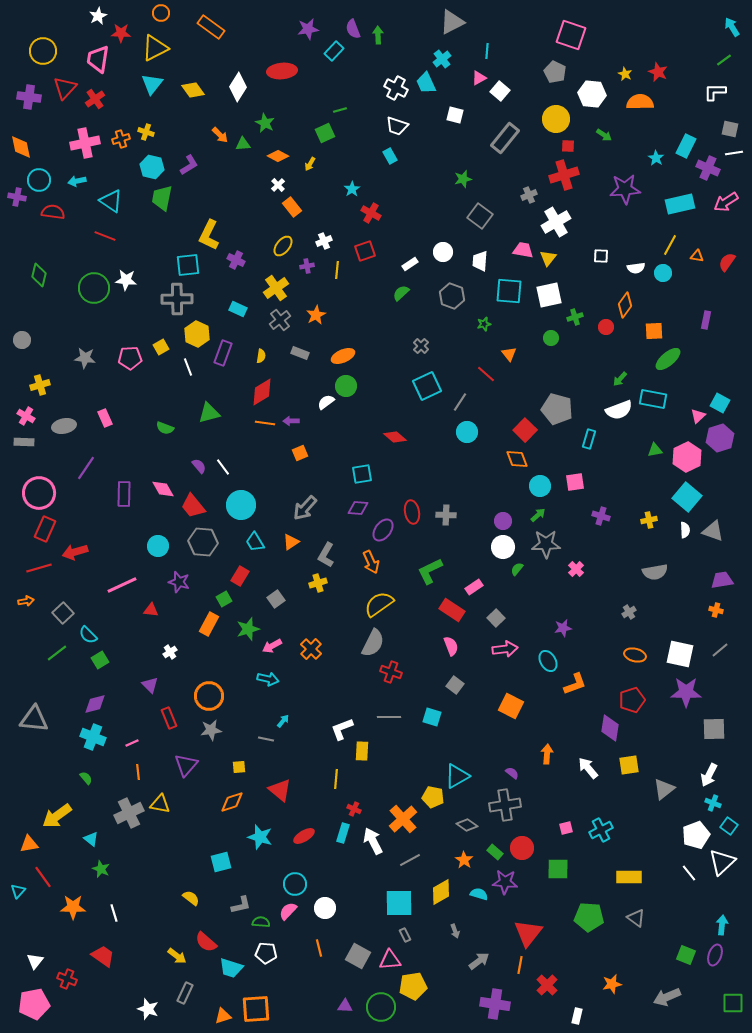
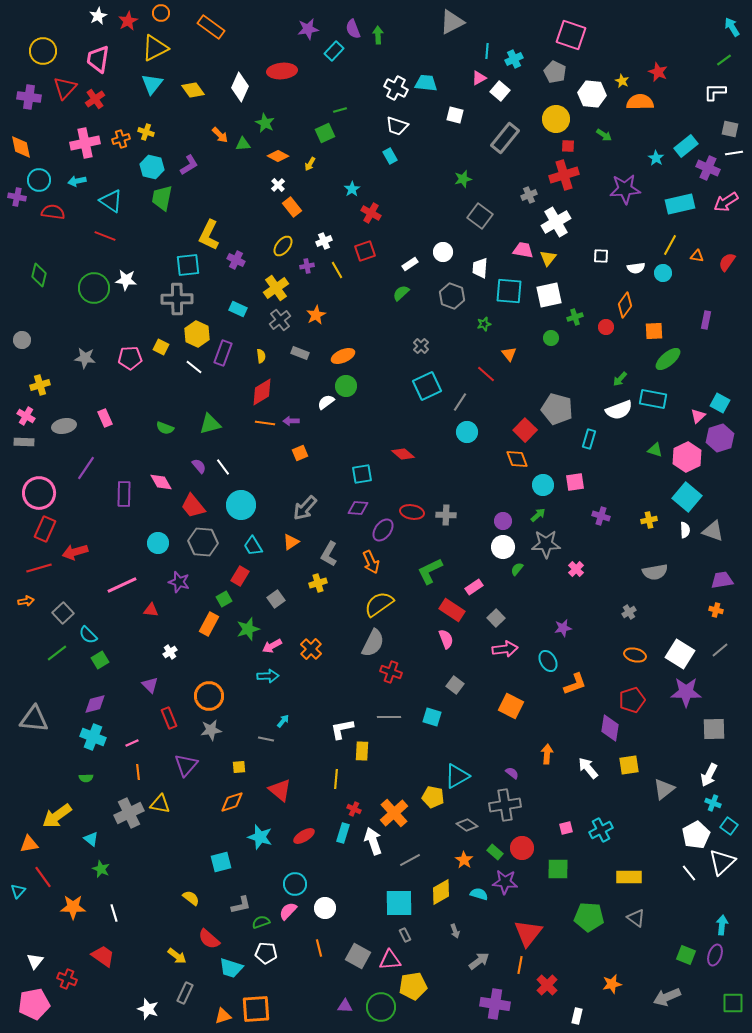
red star at (121, 33): moved 7 px right, 12 px up; rotated 30 degrees counterclockwise
cyan cross at (442, 59): moved 72 px right; rotated 12 degrees clockwise
yellow star at (625, 74): moved 3 px left, 7 px down
cyan trapezoid at (426, 83): rotated 120 degrees clockwise
white diamond at (238, 87): moved 2 px right; rotated 8 degrees counterclockwise
cyan rectangle at (686, 146): rotated 25 degrees clockwise
white trapezoid at (480, 261): moved 7 px down
yellow line at (337, 270): rotated 36 degrees counterclockwise
yellow square at (161, 347): rotated 35 degrees counterclockwise
yellow semicircle at (261, 356): rotated 16 degrees counterclockwise
white line at (188, 367): moved 6 px right; rotated 30 degrees counterclockwise
green triangle at (209, 413): moved 1 px right, 11 px down
red diamond at (395, 437): moved 8 px right, 17 px down
green triangle at (655, 450): rotated 28 degrees clockwise
cyan circle at (540, 486): moved 3 px right, 1 px up
pink diamond at (163, 489): moved 2 px left, 7 px up
red ellipse at (412, 512): rotated 70 degrees counterclockwise
cyan trapezoid at (255, 542): moved 2 px left, 4 px down
cyan circle at (158, 546): moved 3 px up
gray L-shape at (326, 555): moved 3 px right, 1 px up
pink semicircle at (451, 646): moved 5 px left, 7 px up
white square at (680, 654): rotated 20 degrees clockwise
cyan arrow at (268, 679): moved 3 px up; rotated 15 degrees counterclockwise
white L-shape at (342, 729): rotated 10 degrees clockwise
green semicircle at (86, 778): rotated 128 degrees clockwise
orange cross at (403, 819): moved 9 px left, 6 px up
white pentagon at (696, 835): rotated 8 degrees counterclockwise
white arrow at (373, 841): rotated 8 degrees clockwise
green semicircle at (261, 922): rotated 24 degrees counterclockwise
red semicircle at (206, 942): moved 3 px right, 3 px up
